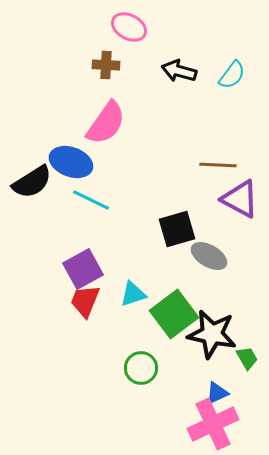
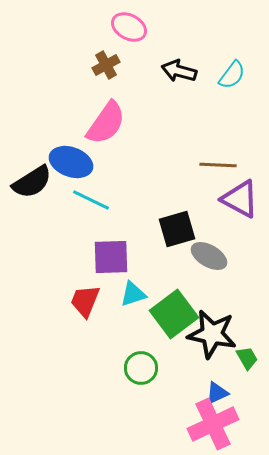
brown cross: rotated 32 degrees counterclockwise
purple square: moved 28 px right, 12 px up; rotated 27 degrees clockwise
